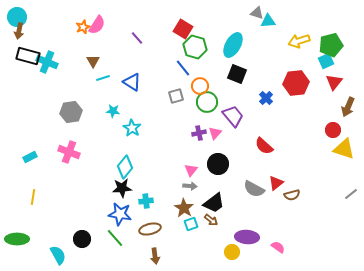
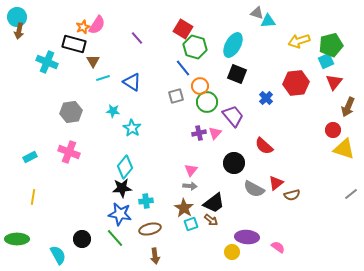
black rectangle at (28, 56): moved 46 px right, 12 px up
black circle at (218, 164): moved 16 px right, 1 px up
